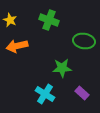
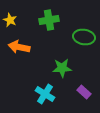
green cross: rotated 30 degrees counterclockwise
green ellipse: moved 4 px up
orange arrow: moved 2 px right, 1 px down; rotated 25 degrees clockwise
purple rectangle: moved 2 px right, 1 px up
